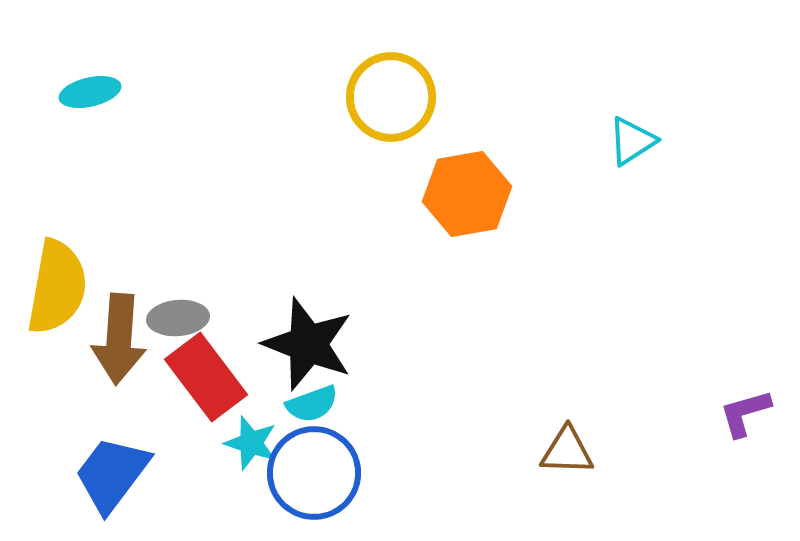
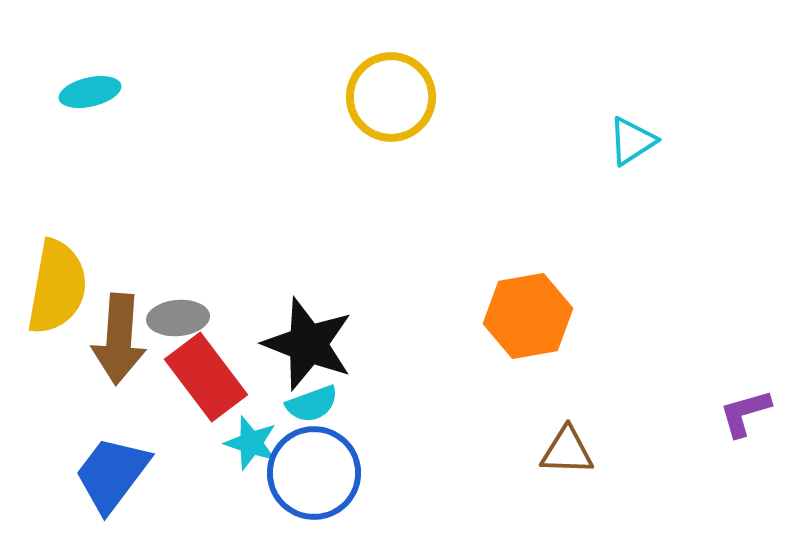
orange hexagon: moved 61 px right, 122 px down
